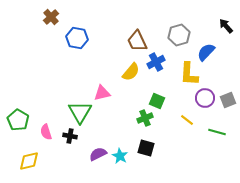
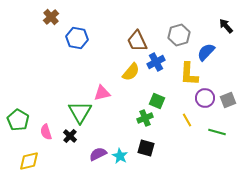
yellow line: rotated 24 degrees clockwise
black cross: rotated 32 degrees clockwise
